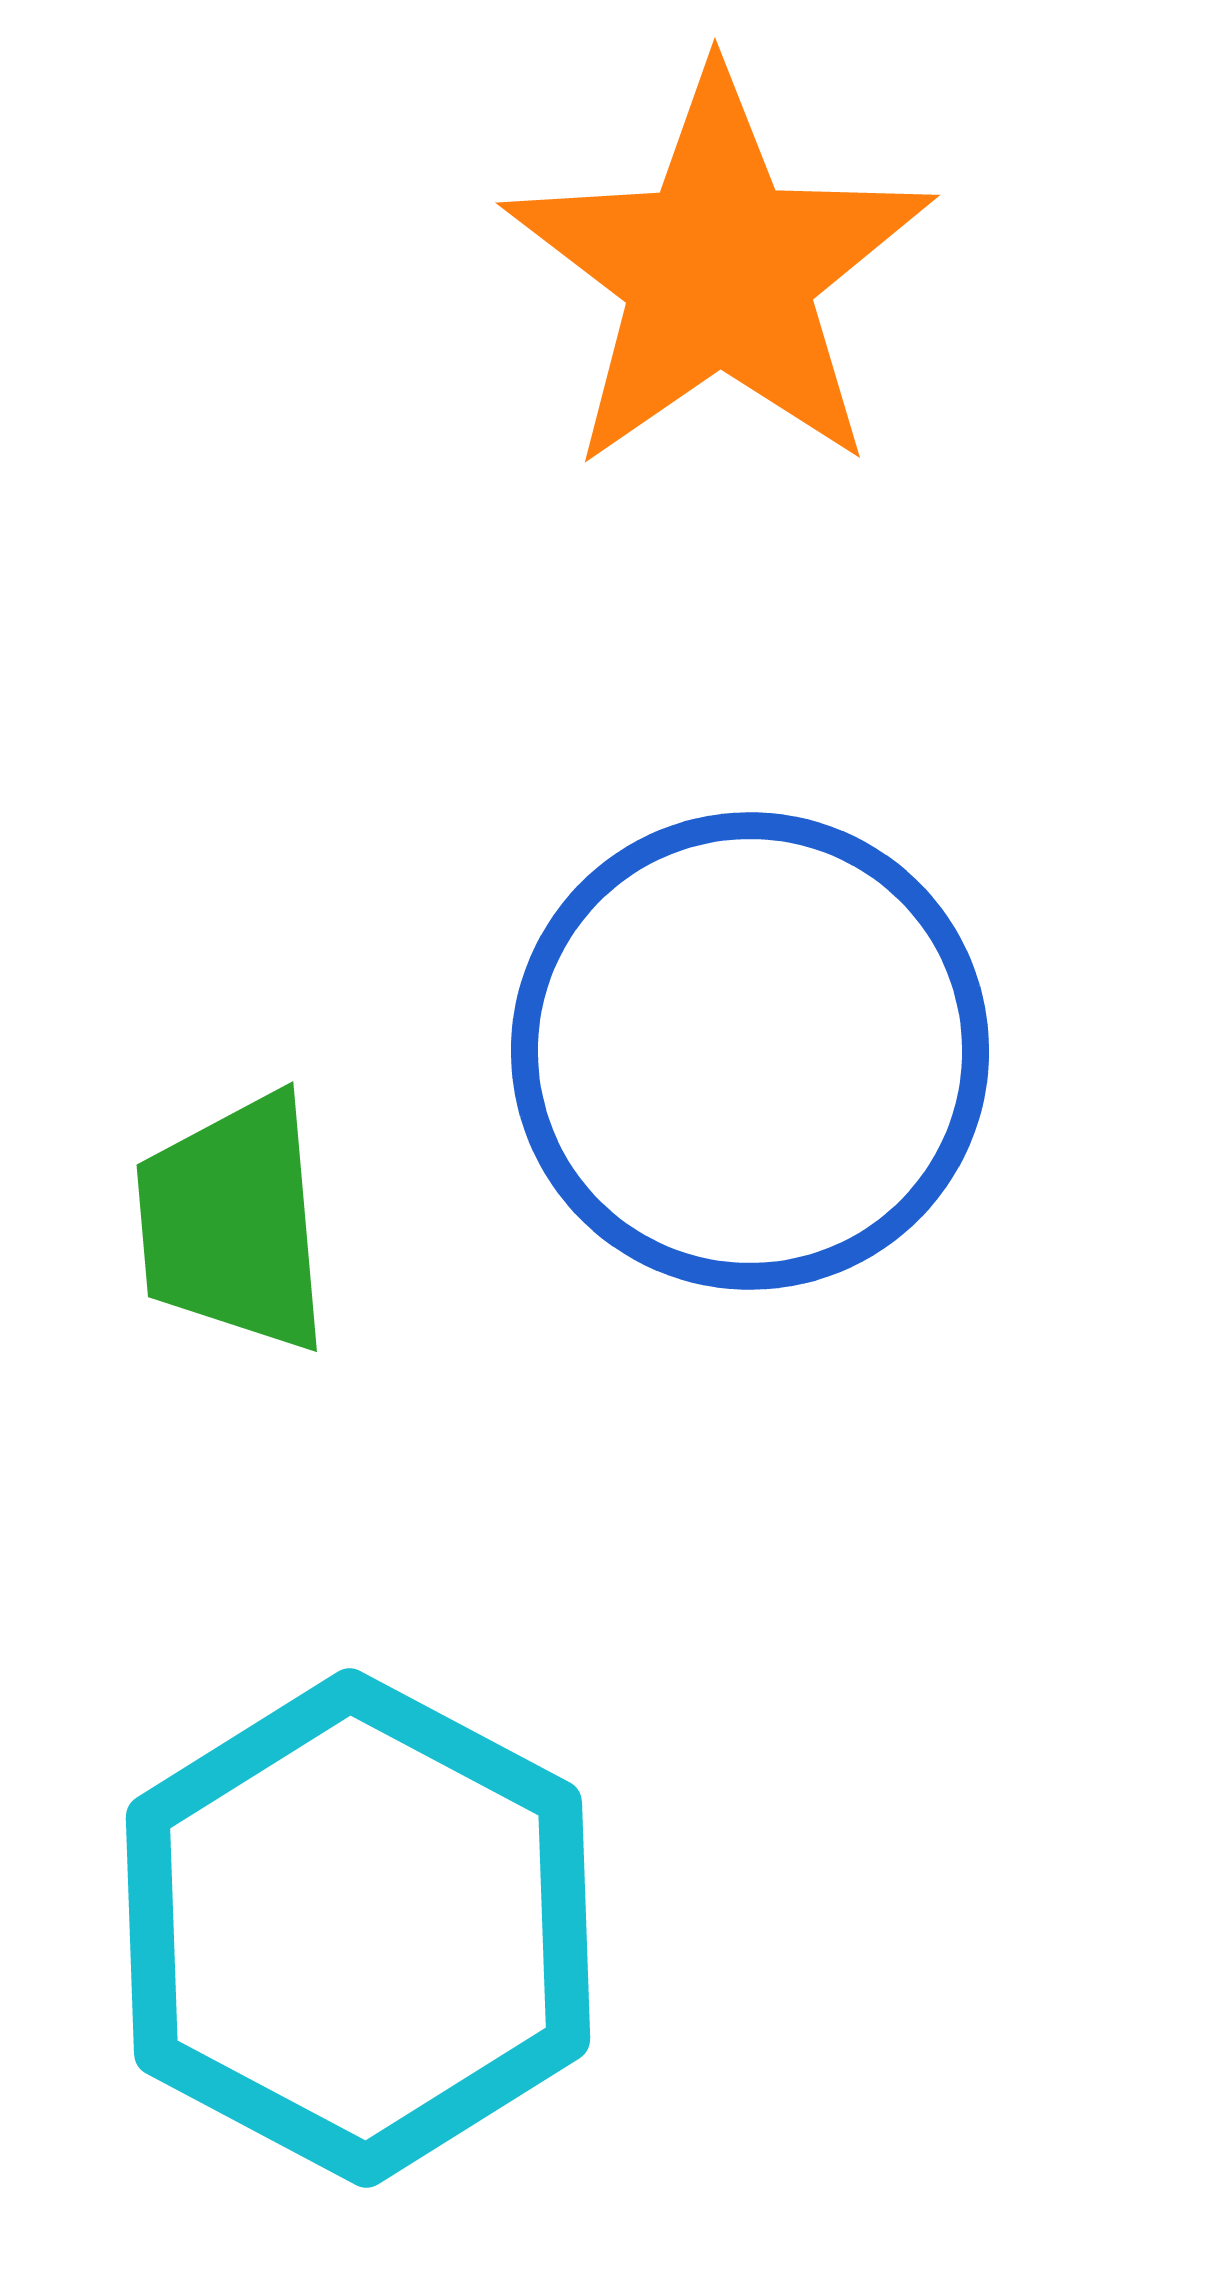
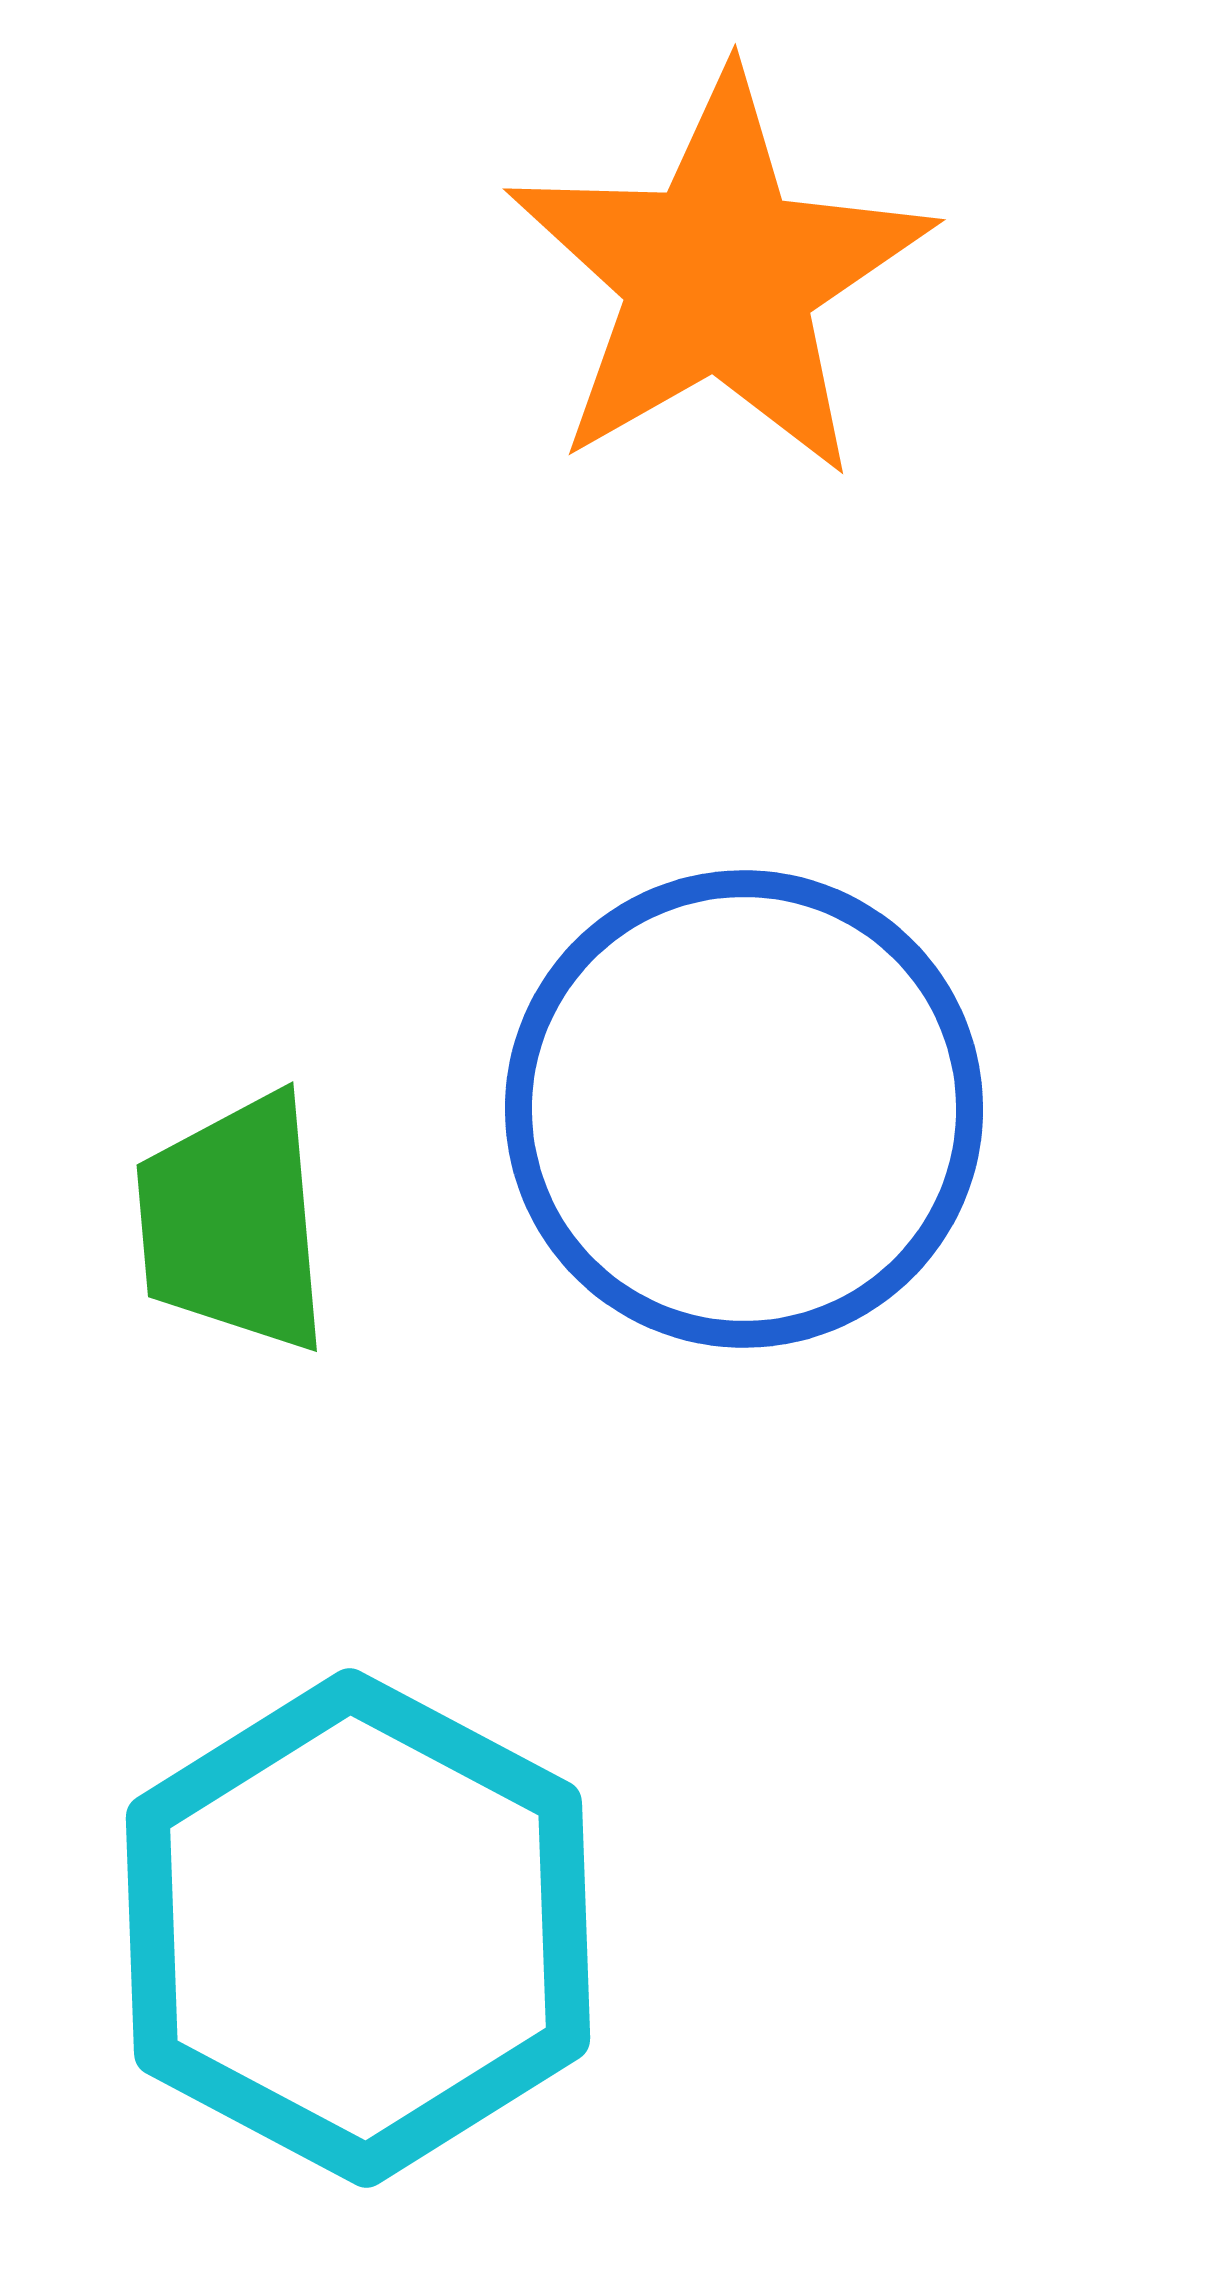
orange star: moved 5 px down; rotated 5 degrees clockwise
blue circle: moved 6 px left, 58 px down
